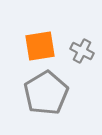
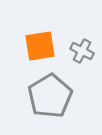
gray pentagon: moved 4 px right, 3 px down
